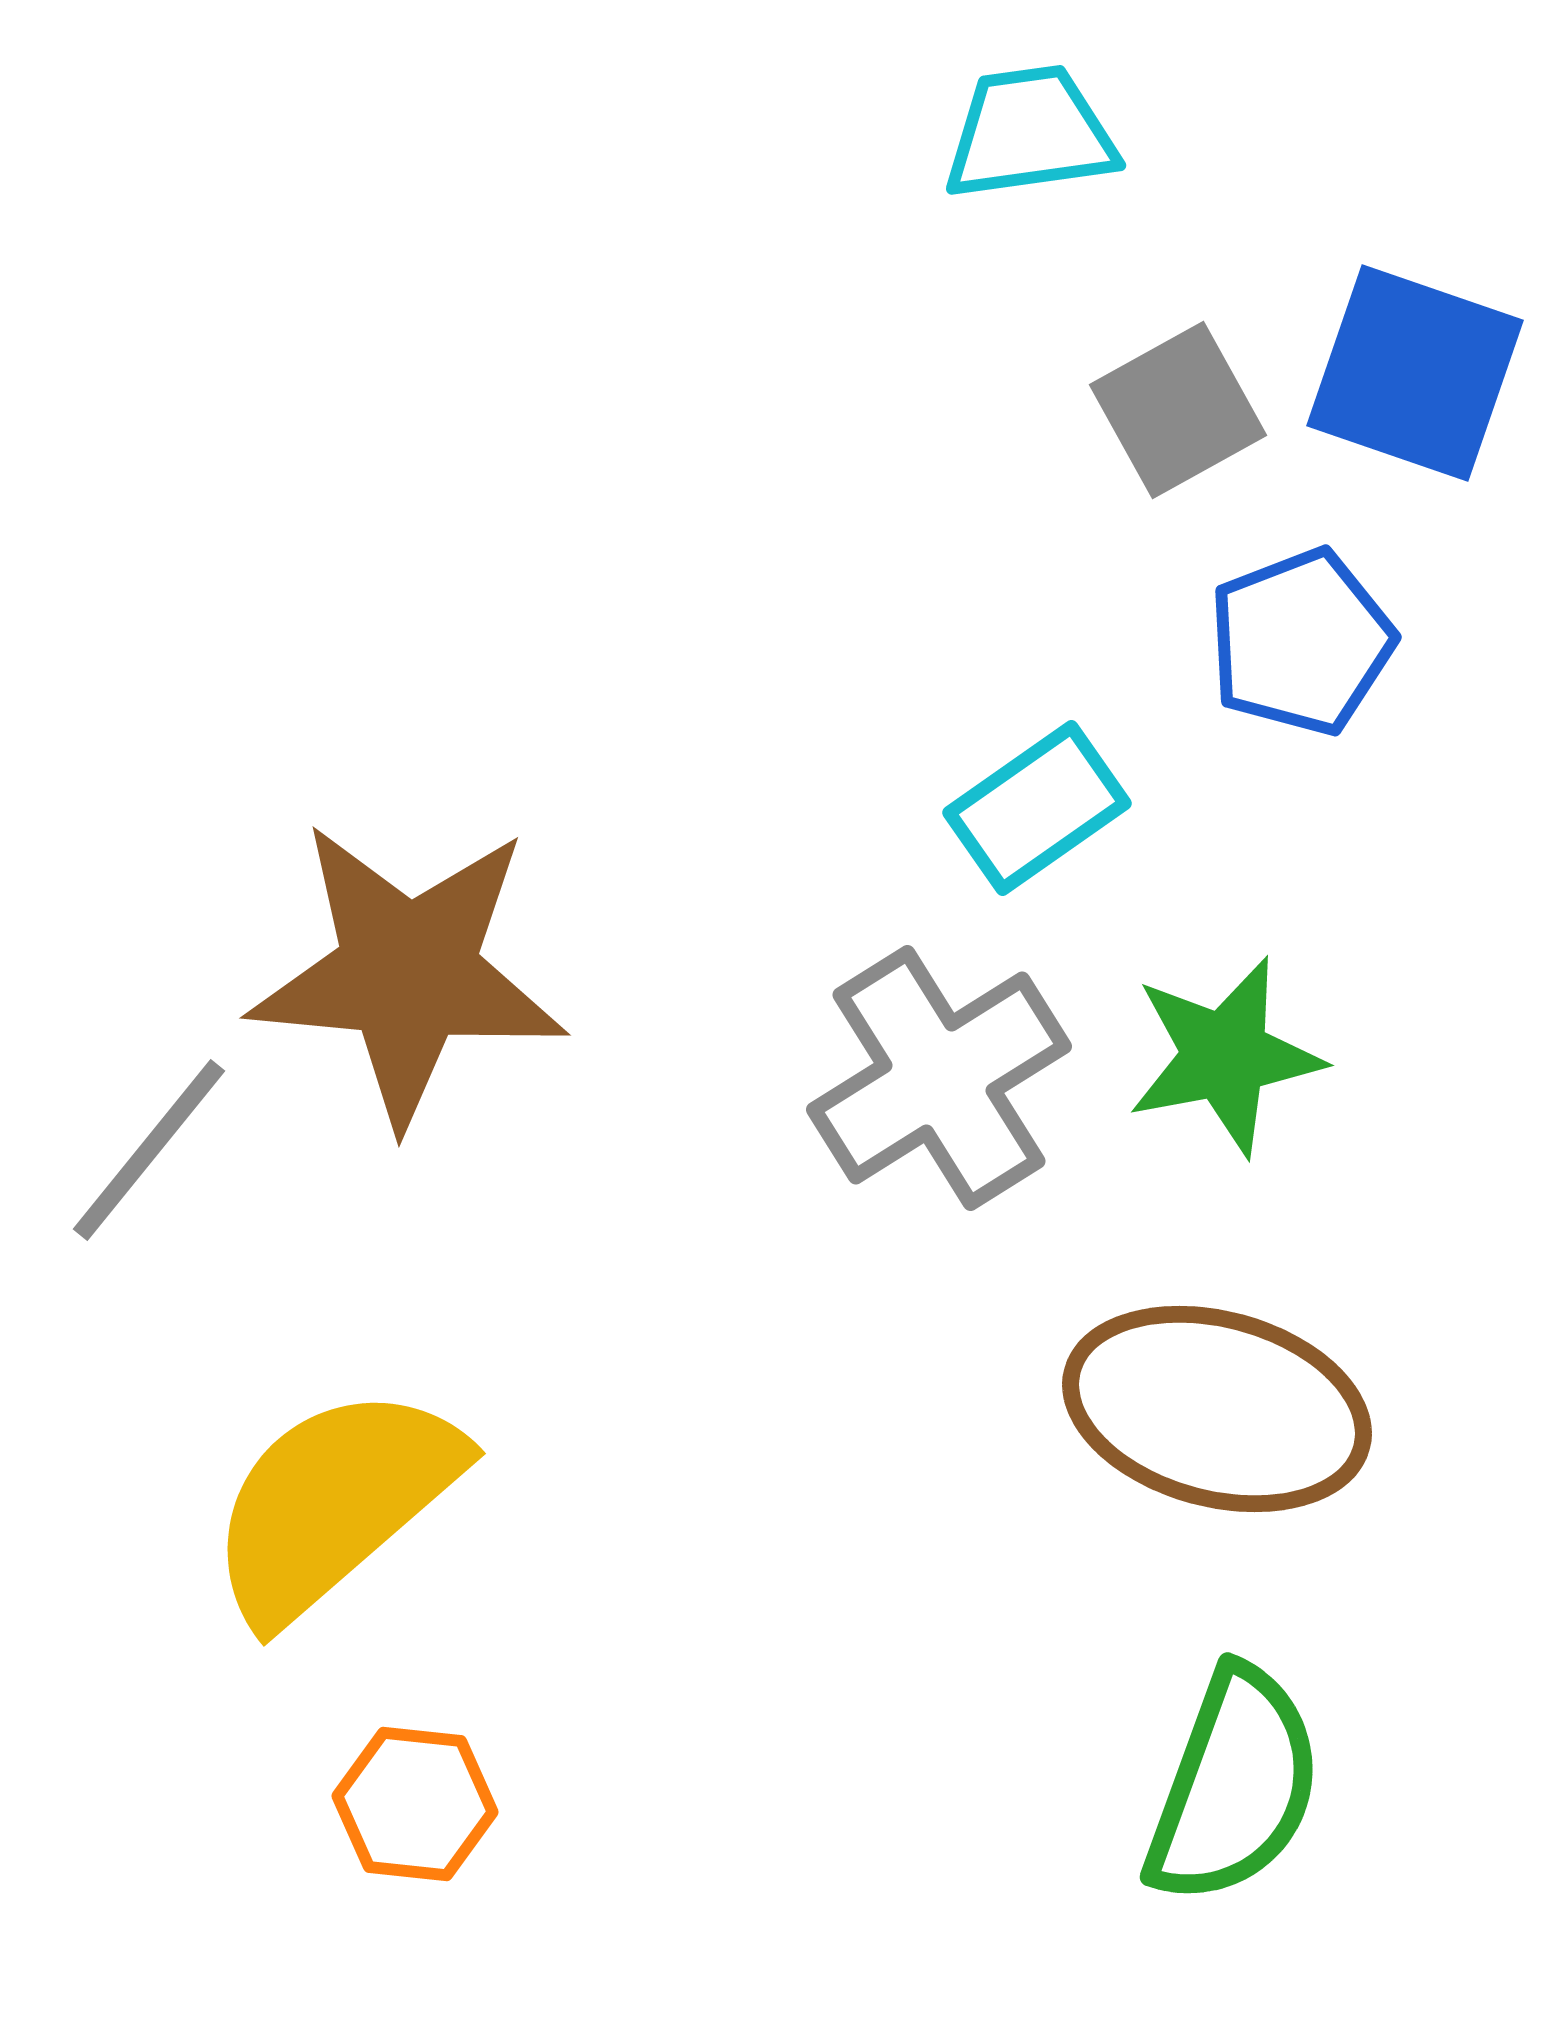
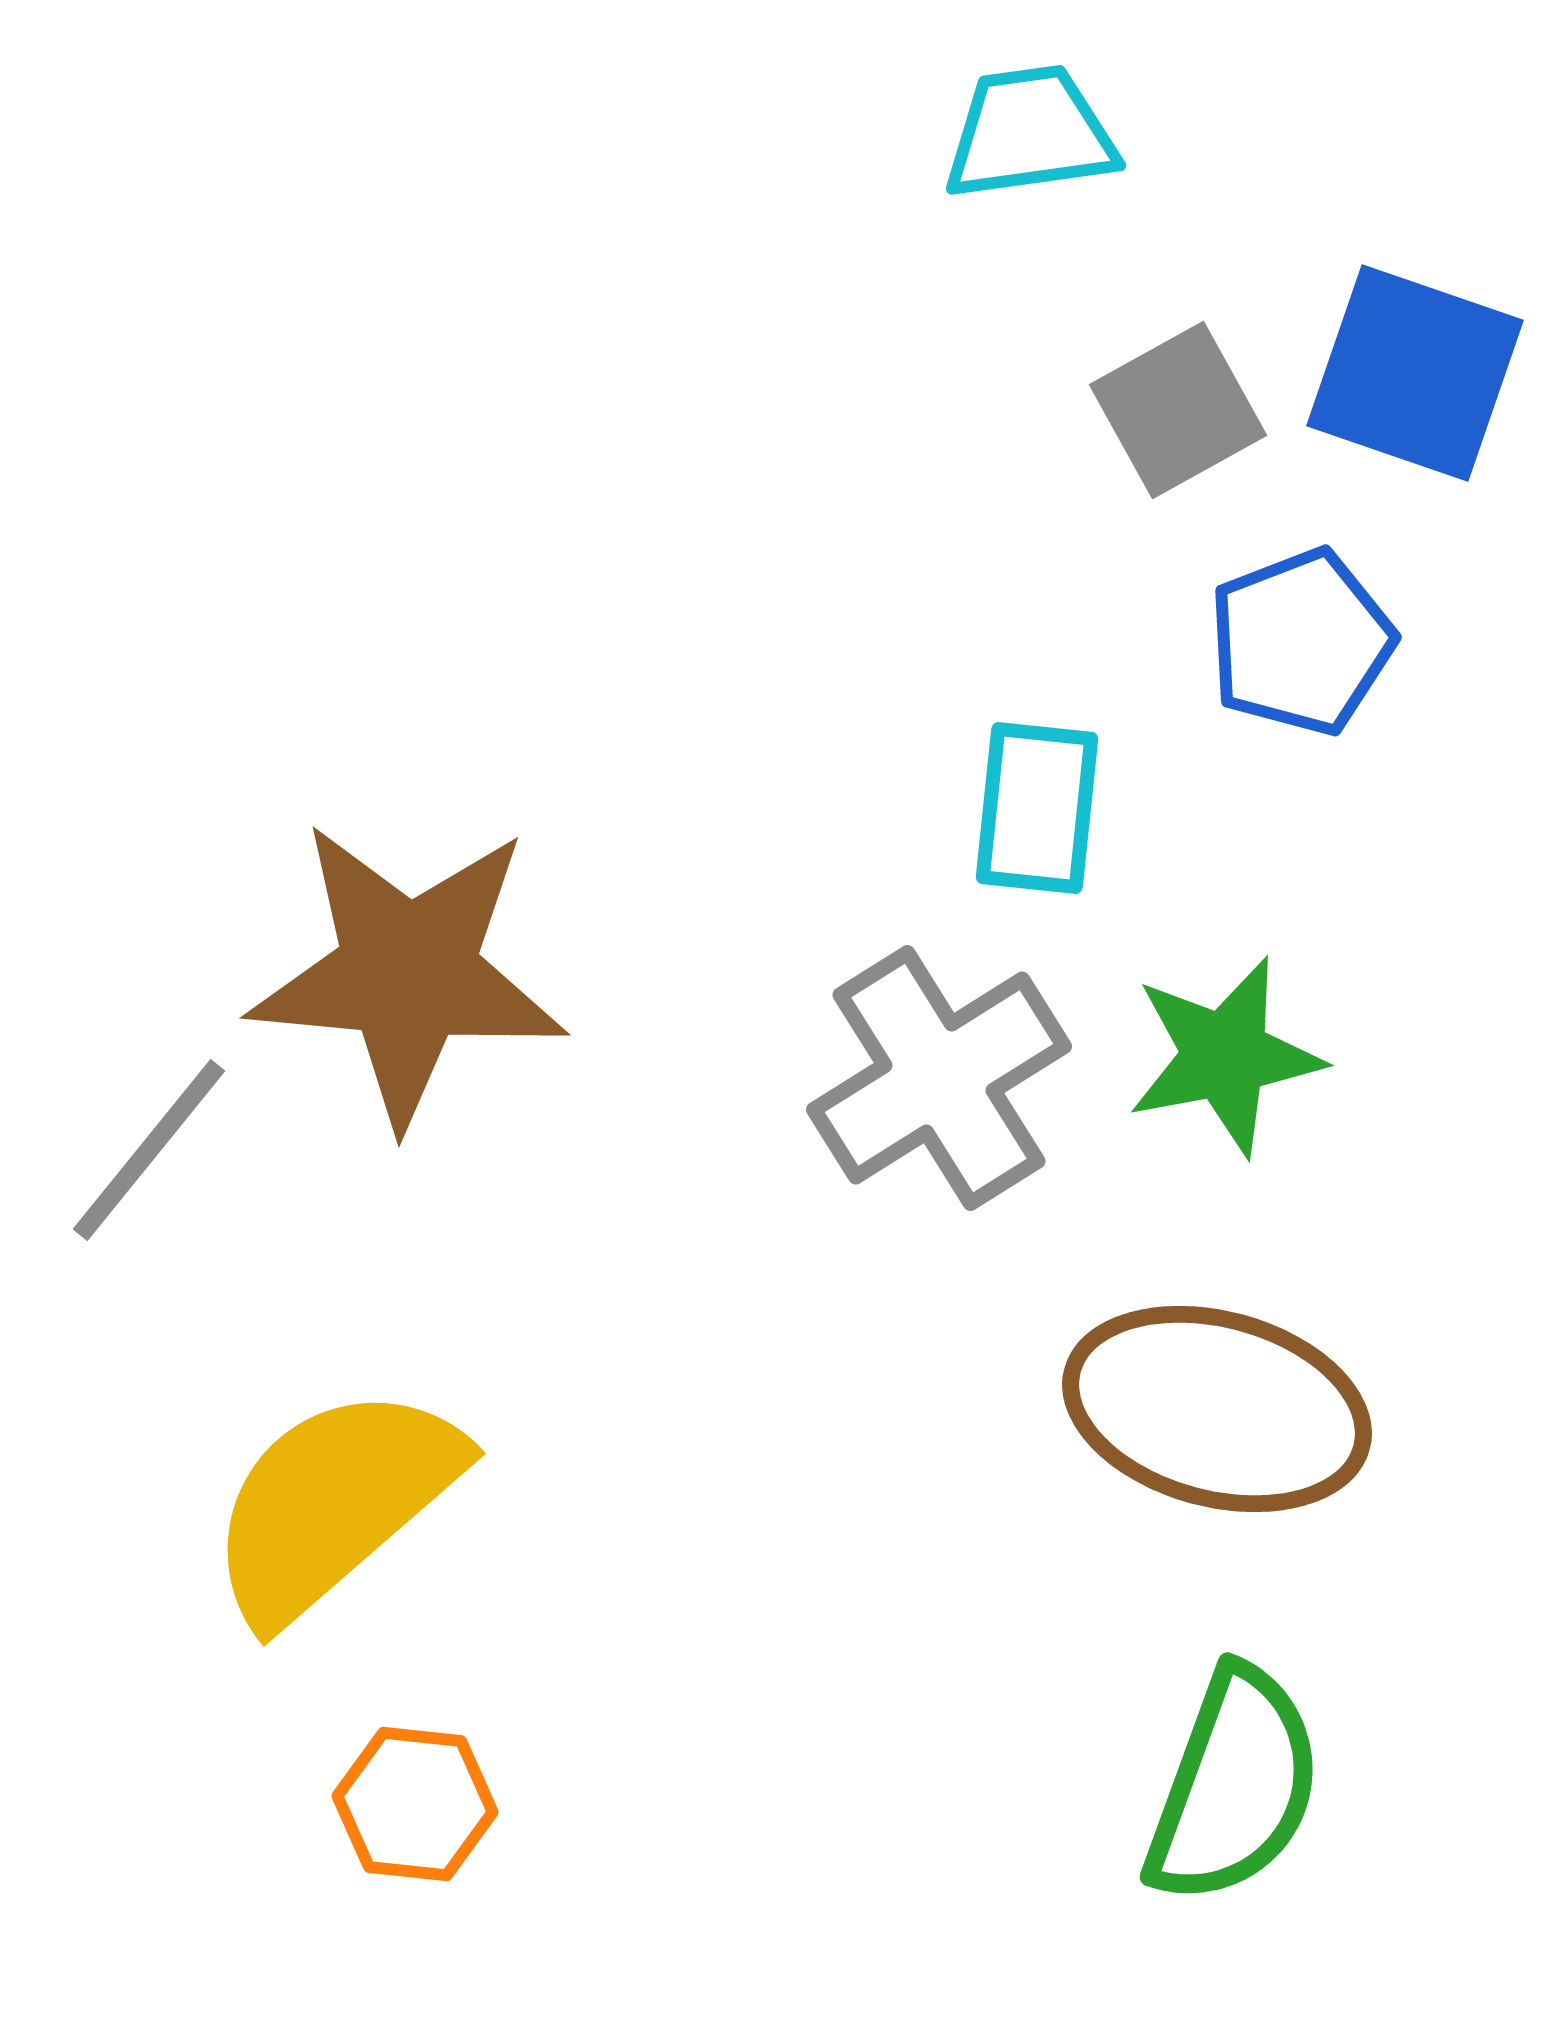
cyan rectangle: rotated 49 degrees counterclockwise
